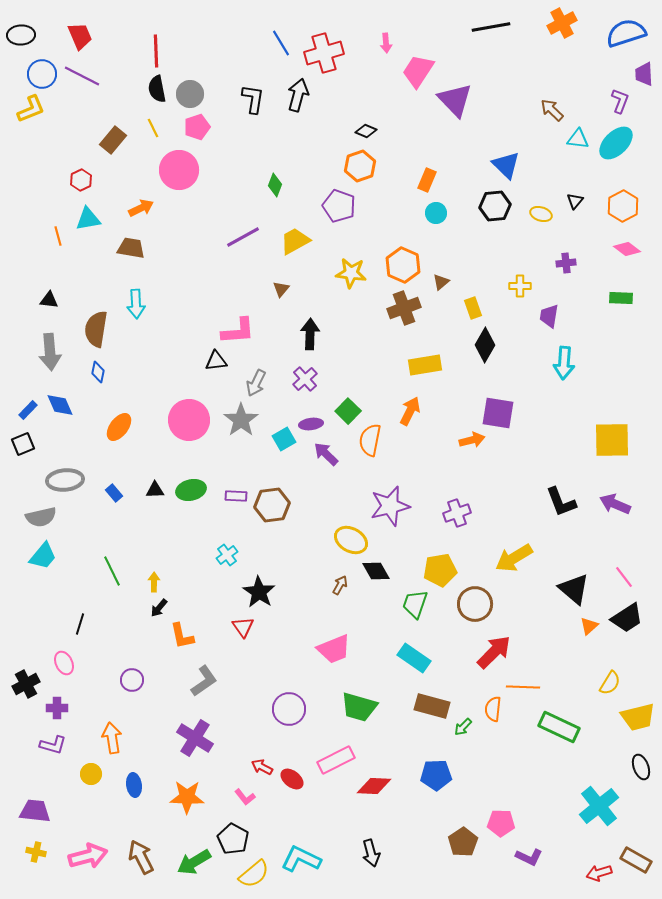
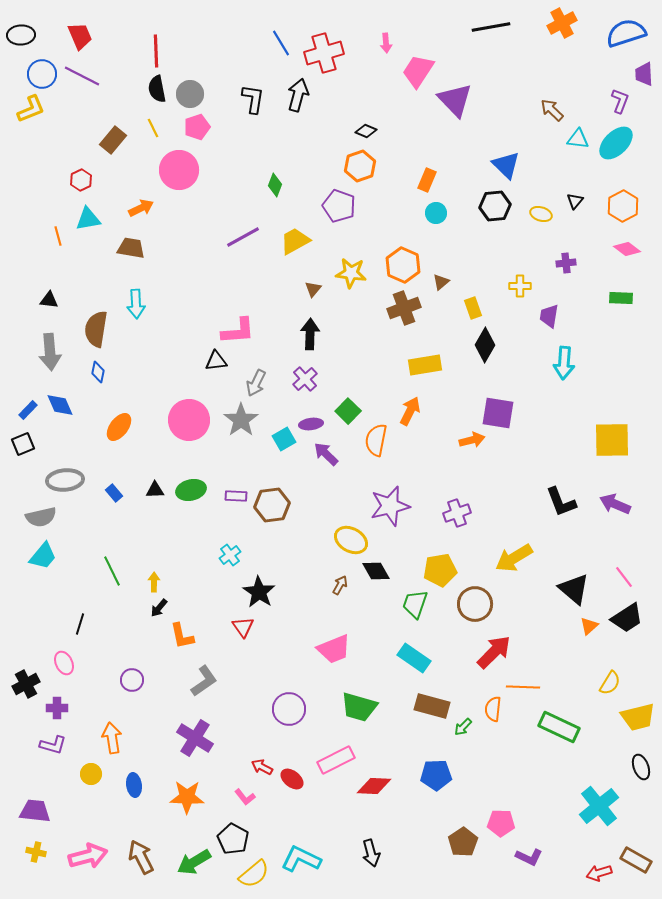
brown triangle at (281, 289): moved 32 px right
orange semicircle at (370, 440): moved 6 px right
cyan cross at (227, 555): moved 3 px right
